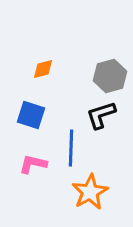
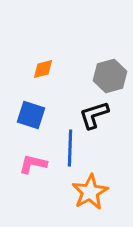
black L-shape: moved 7 px left
blue line: moved 1 px left
